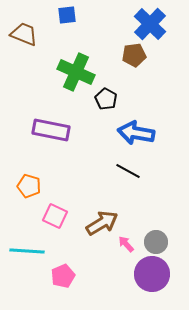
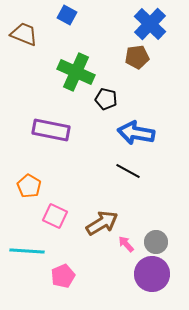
blue square: rotated 36 degrees clockwise
brown pentagon: moved 3 px right, 2 px down
black pentagon: rotated 15 degrees counterclockwise
orange pentagon: rotated 15 degrees clockwise
